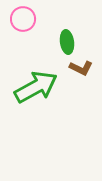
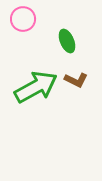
green ellipse: moved 1 px up; rotated 15 degrees counterclockwise
brown L-shape: moved 5 px left, 12 px down
